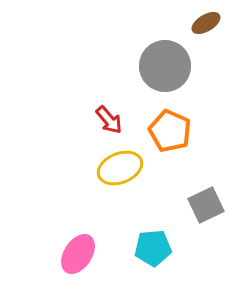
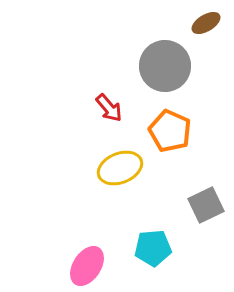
red arrow: moved 12 px up
pink ellipse: moved 9 px right, 12 px down
